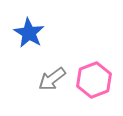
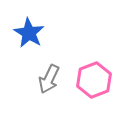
gray arrow: moved 3 px left; rotated 28 degrees counterclockwise
